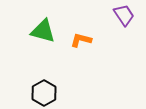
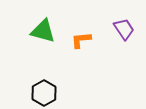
purple trapezoid: moved 14 px down
orange L-shape: rotated 20 degrees counterclockwise
